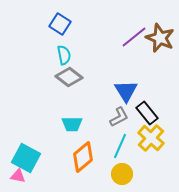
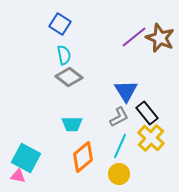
yellow circle: moved 3 px left
